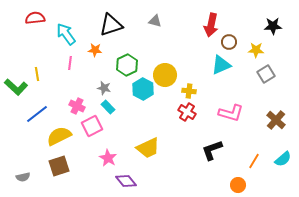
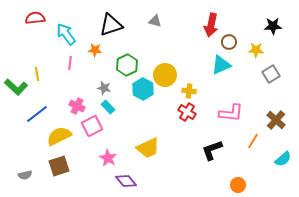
gray square: moved 5 px right
pink L-shape: rotated 10 degrees counterclockwise
orange line: moved 1 px left, 20 px up
gray semicircle: moved 2 px right, 2 px up
